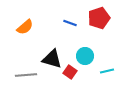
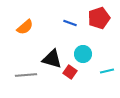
cyan circle: moved 2 px left, 2 px up
